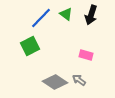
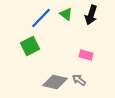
gray diamond: rotated 20 degrees counterclockwise
